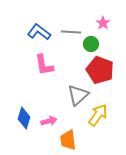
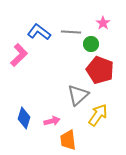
pink L-shape: moved 25 px left, 10 px up; rotated 125 degrees counterclockwise
pink arrow: moved 3 px right
